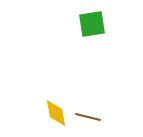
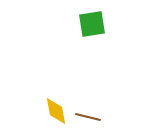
yellow diamond: moved 2 px up
